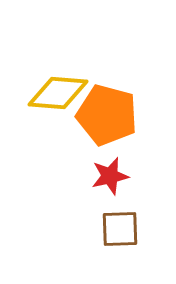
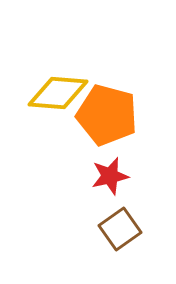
brown square: rotated 33 degrees counterclockwise
